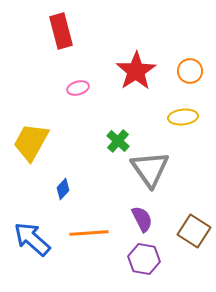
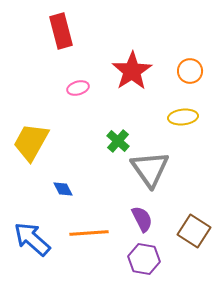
red star: moved 4 px left
blue diamond: rotated 70 degrees counterclockwise
